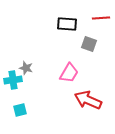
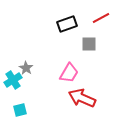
red line: rotated 24 degrees counterclockwise
black rectangle: rotated 24 degrees counterclockwise
gray square: rotated 21 degrees counterclockwise
gray star: rotated 16 degrees clockwise
cyan cross: rotated 24 degrees counterclockwise
red arrow: moved 6 px left, 2 px up
